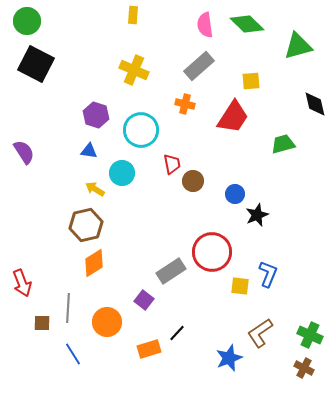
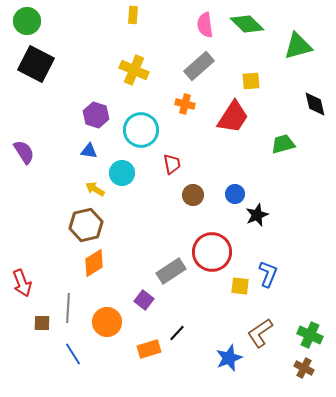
brown circle at (193, 181): moved 14 px down
